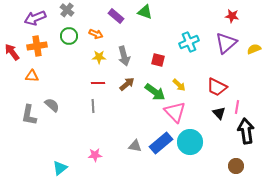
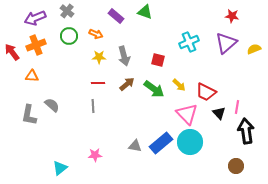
gray cross: moved 1 px down
orange cross: moved 1 px left, 1 px up; rotated 12 degrees counterclockwise
red trapezoid: moved 11 px left, 5 px down
green arrow: moved 1 px left, 3 px up
pink triangle: moved 12 px right, 2 px down
